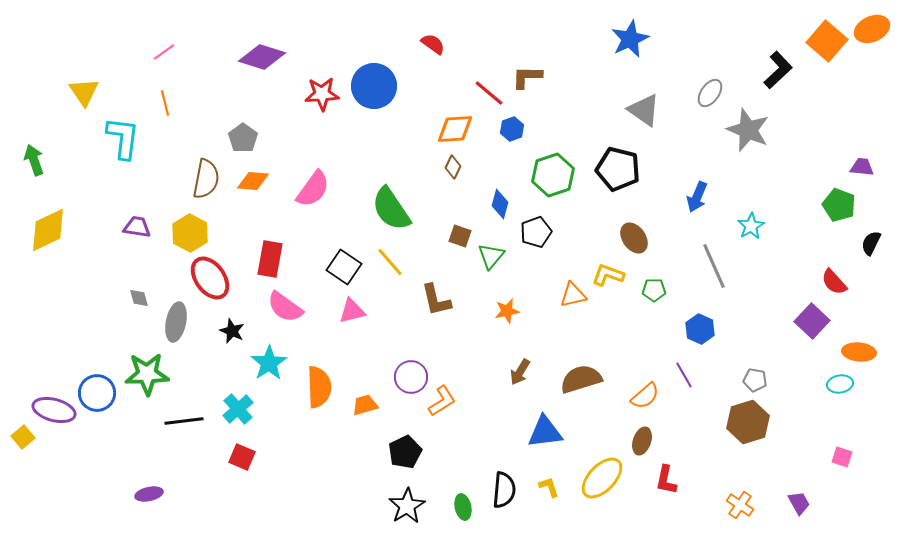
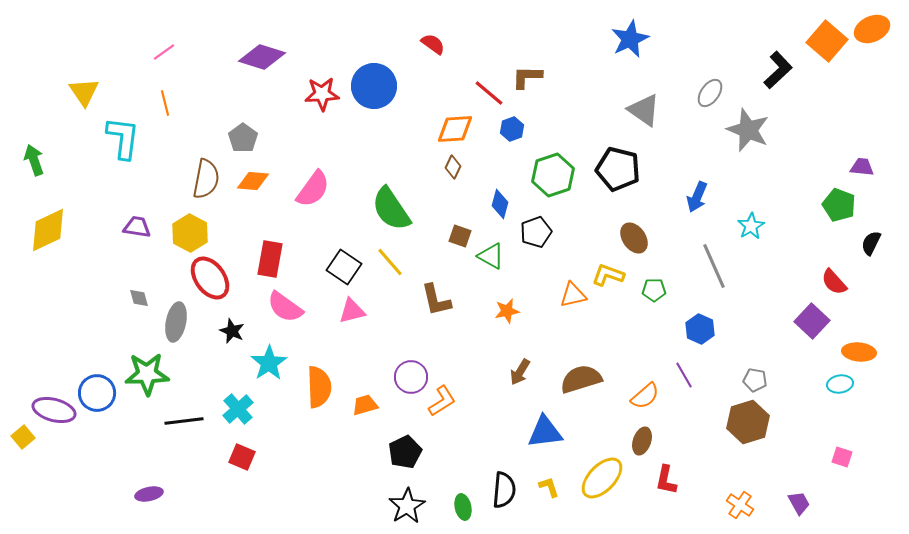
green triangle at (491, 256): rotated 40 degrees counterclockwise
